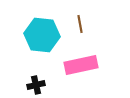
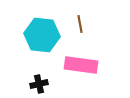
pink rectangle: rotated 20 degrees clockwise
black cross: moved 3 px right, 1 px up
